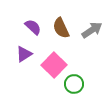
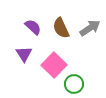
gray arrow: moved 2 px left, 2 px up
purple triangle: rotated 30 degrees counterclockwise
